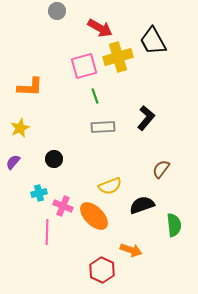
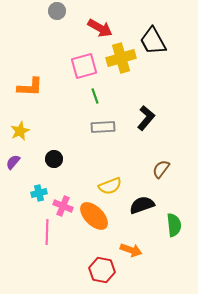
yellow cross: moved 3 px right, 1 px down
yellow star: moved 3 px down
red hexagon: rotated 15 degrees counterclockwise
